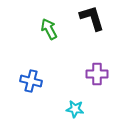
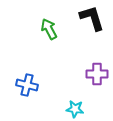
blue cross: moved 4 px left, 4 px down
